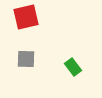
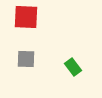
red square: rotated 16 degrees clockwise
